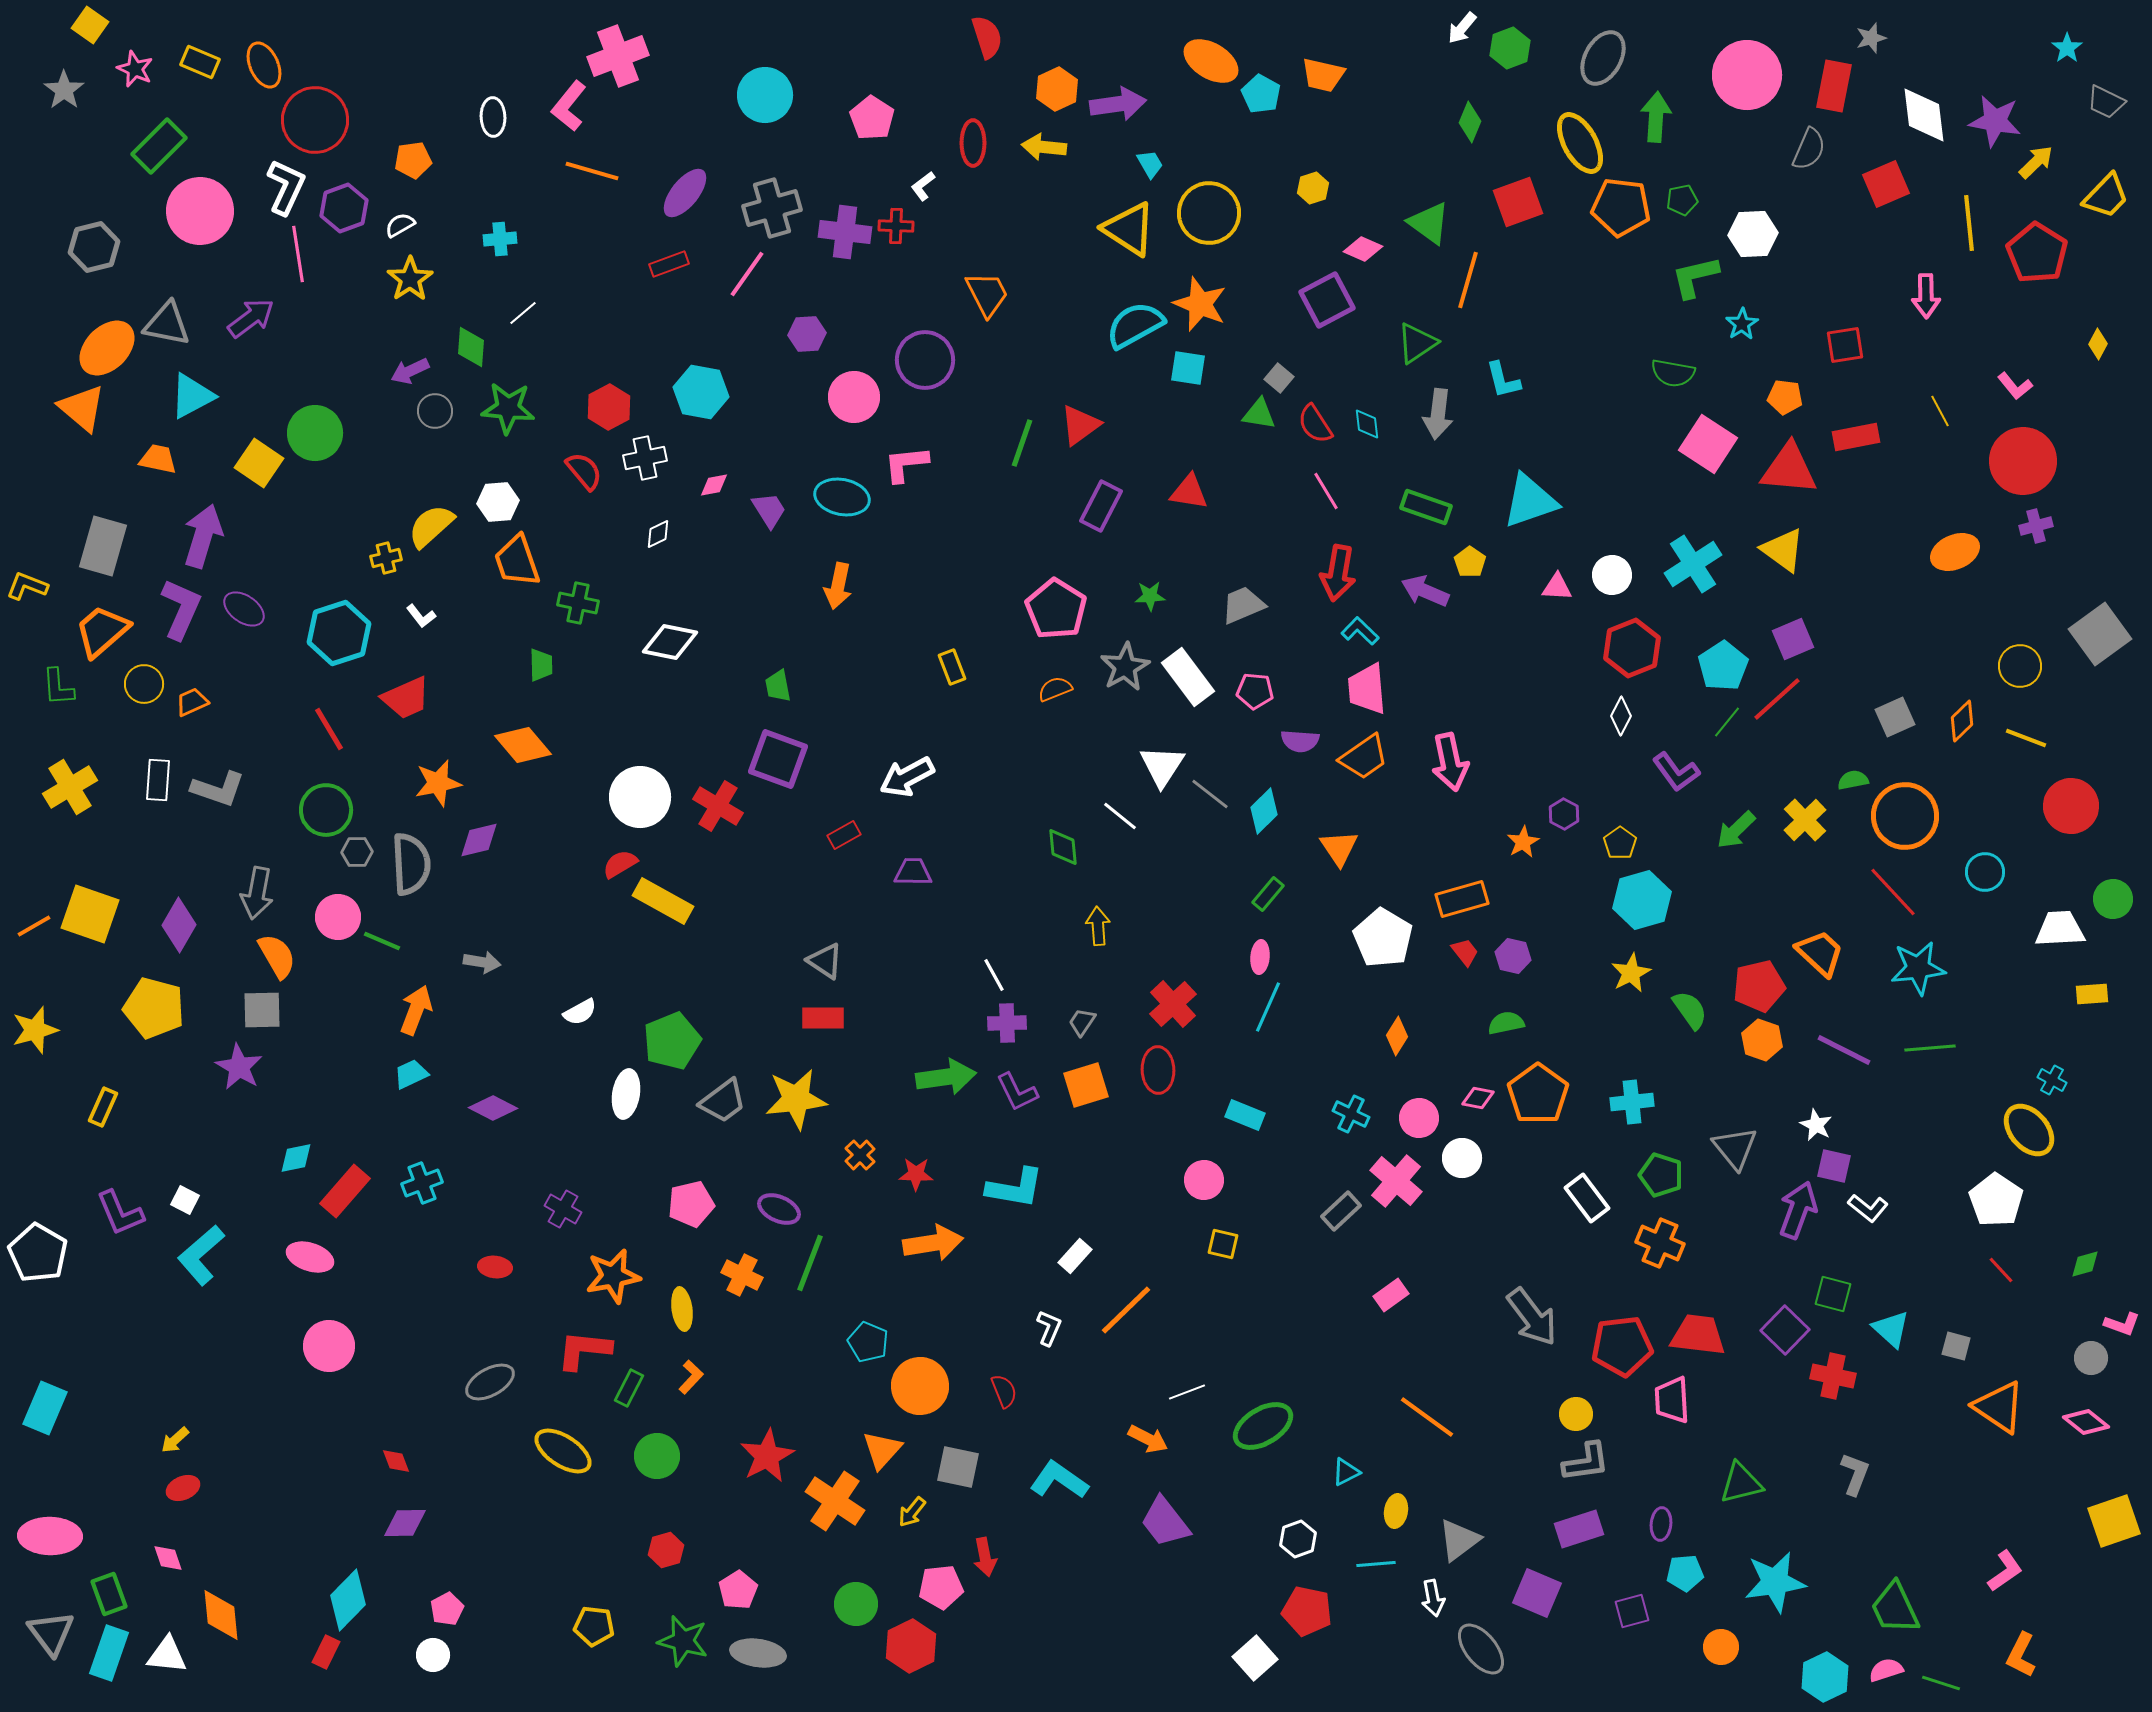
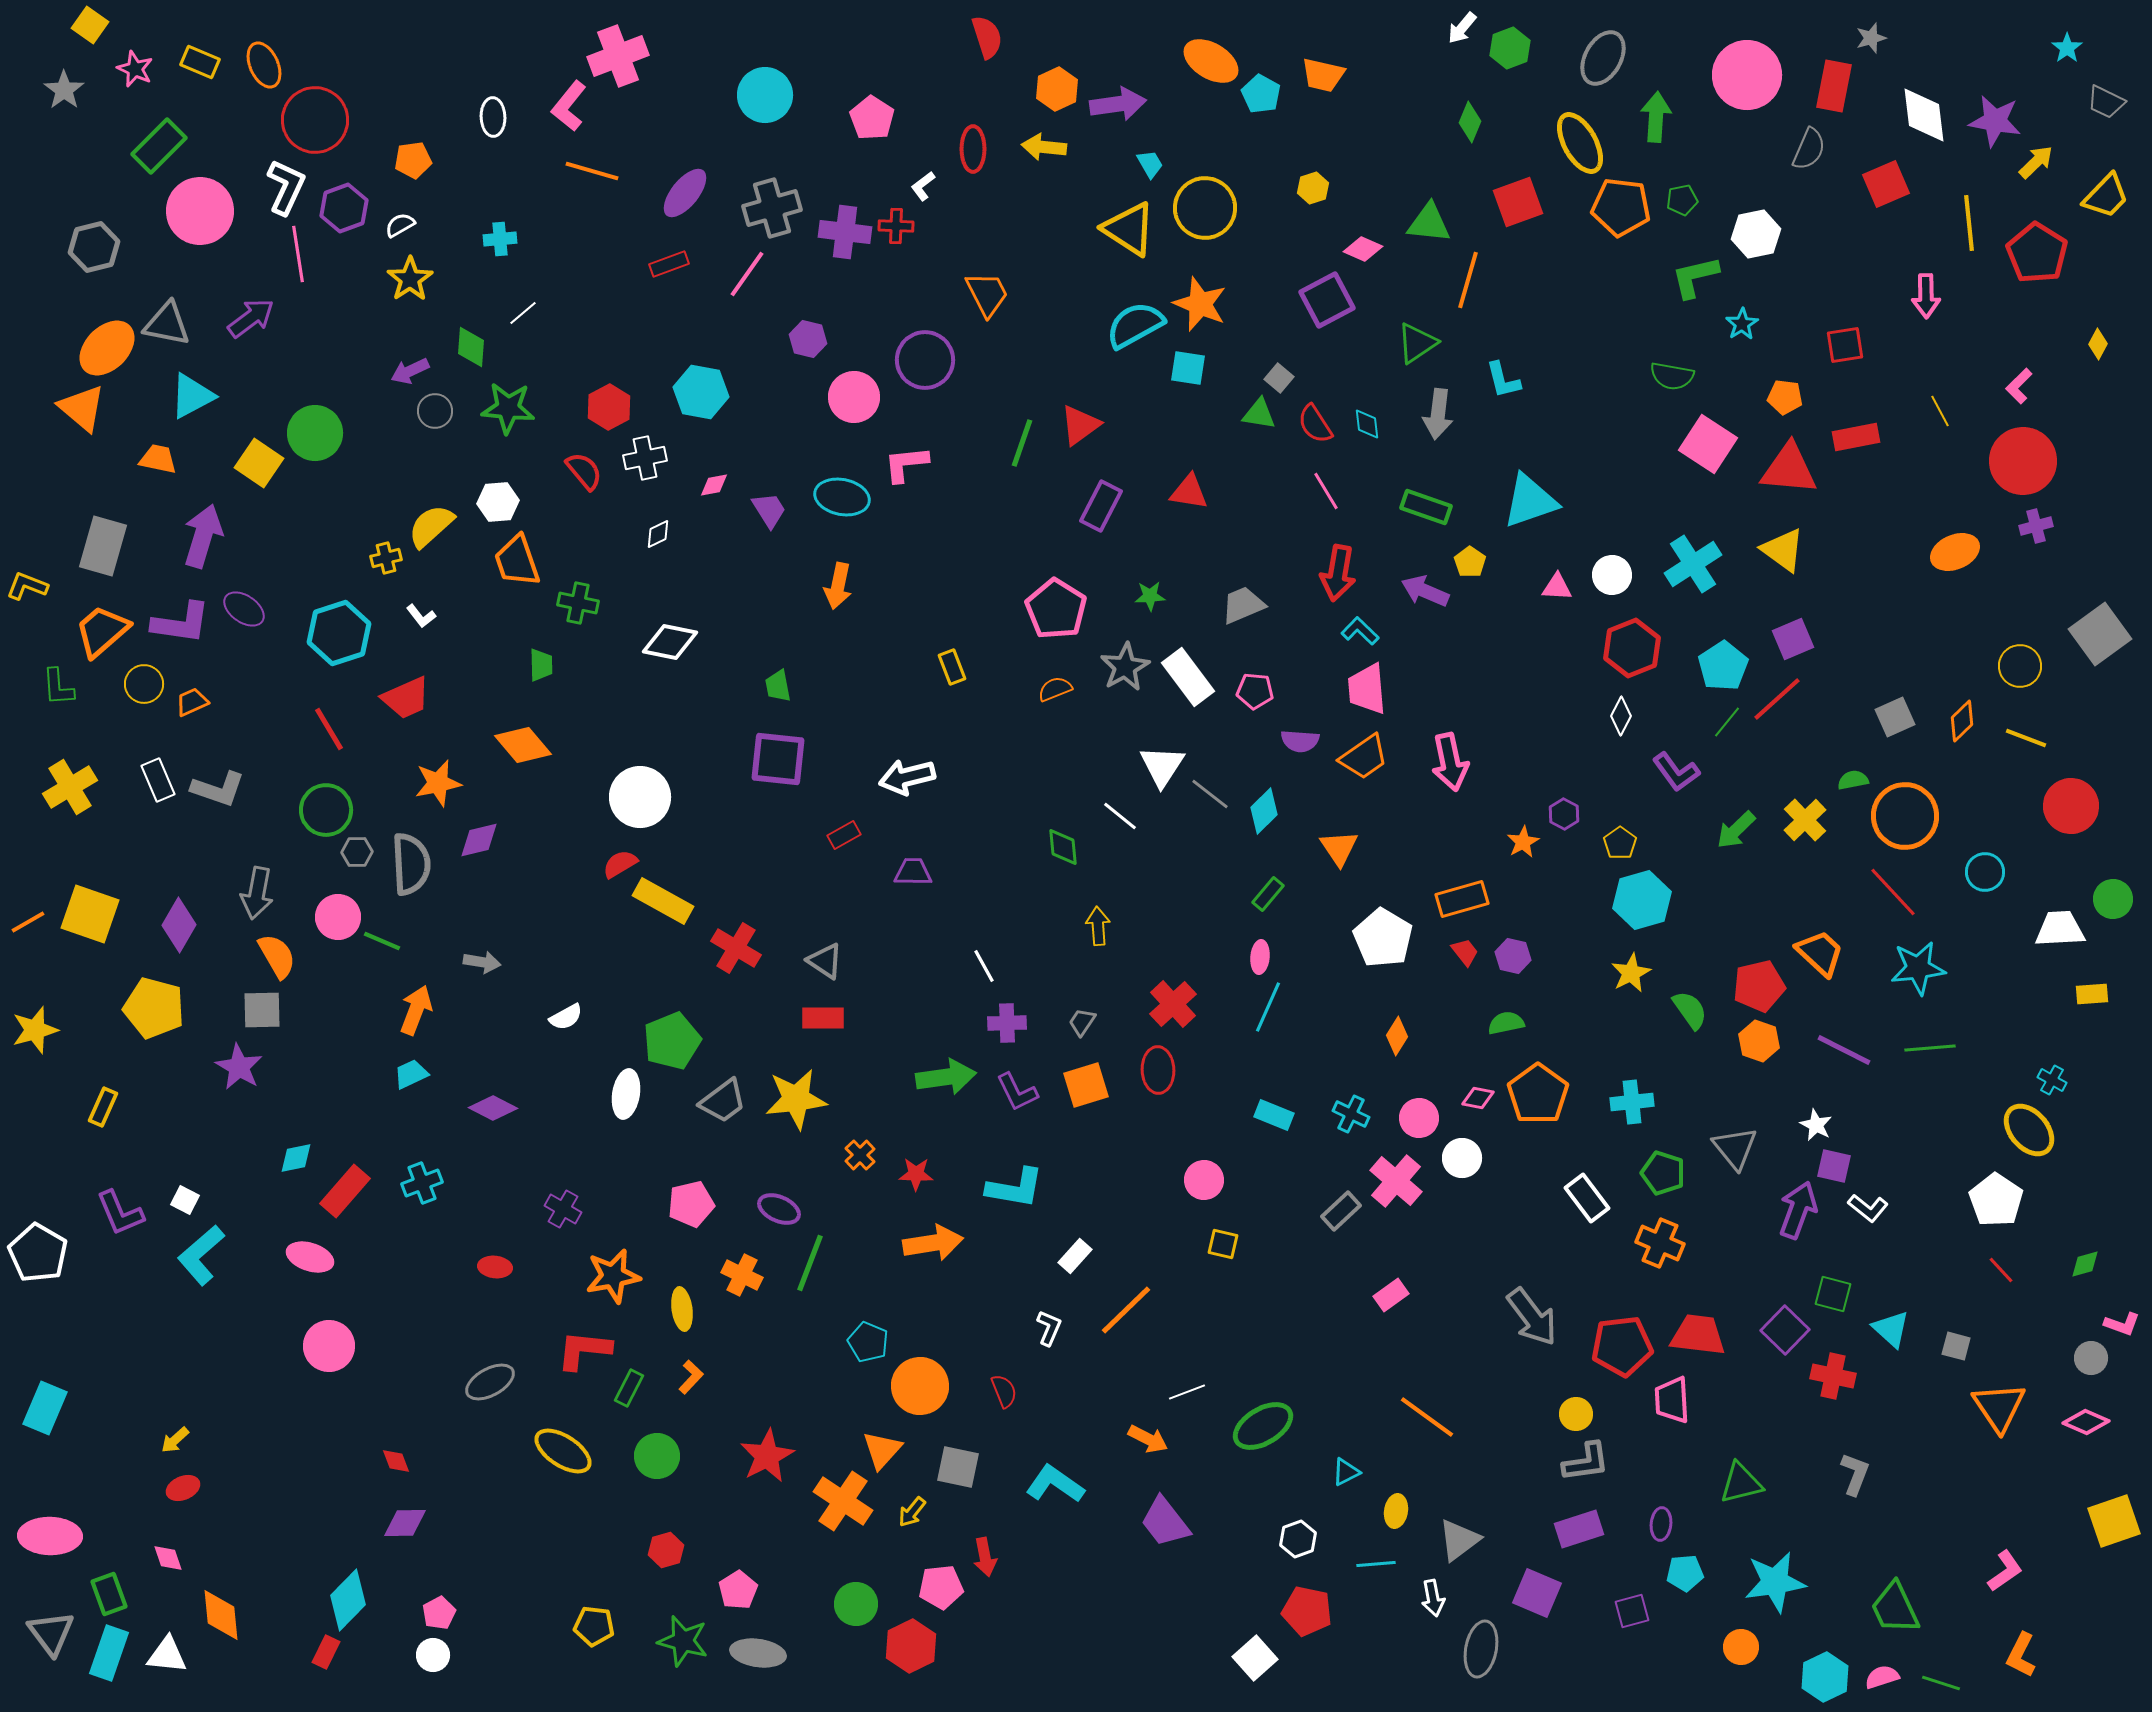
red ellipse at (973, 143): moved 6 px down
yellow circle at (1209, 213): moved 4 px left, 5 px up
green triangle at (1429, 223): rotated 30 degrees counterclockwise
white hexagon at (1753, 234): moved 3 px right; rotated 9 degrees counterclockwise
purple hexagon at (807, 334): moved 1 px right, 5 px down; rotated 18 degrees clockwise
green semicircle at (1673, 373): moved 1 px left, 3 px down
pink L-shape at (2015, 386): moved 4 px right; rotated 84 degrees clockwise
purple L-shape at (181, 609): moved 14 px down; rotated 74 degrees clockwise
purple square at (778, 759): rotated 14 degrees counterclockwise
white arrow at (907, 777): rotated 14 degrees clockwise
white rectangle at (158, 780): rotated 27 degrees counterclockwise
red cross at (718, 806): moved 18 px right, 142 px down
orange line at (34, 926): moved 6 px left, 4 px up
white line at (994, 975): moved 10 px left, 9 px up
white semicircle at (580, 1012): moved 14 px left, 5 px down
orange hexagon at (1762, 1040): moved 3 px left, 1 px down
cyan rectangle at (1245, 1115): moved 29 px right
green pentagon at (1661, 1175): moved 2 px right, 2 px up
orange triangle at (1999, 1407): rotated 22 degrees clockwise
pink diamond at (2086, 1422): rotated 15 degrees counterclockwise
cyan L-shape at (1059, 1480): moved 4 px left, 4 px down
orange cross at (835, 1501): moved 8 px right
pink pentagon at (447, 1609): moved 8 px left, 4 px down
orange circle at (1721, 1647): moved 20 px right
gray ellipse at (1481, 1649): rotated 50 degrees clockwise
pink semicircle at (1886, 1670): moved 4 px left, 7 px down
